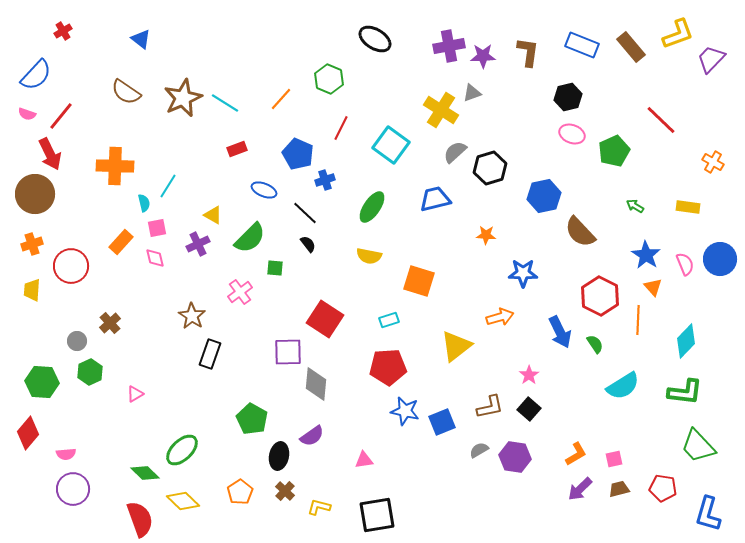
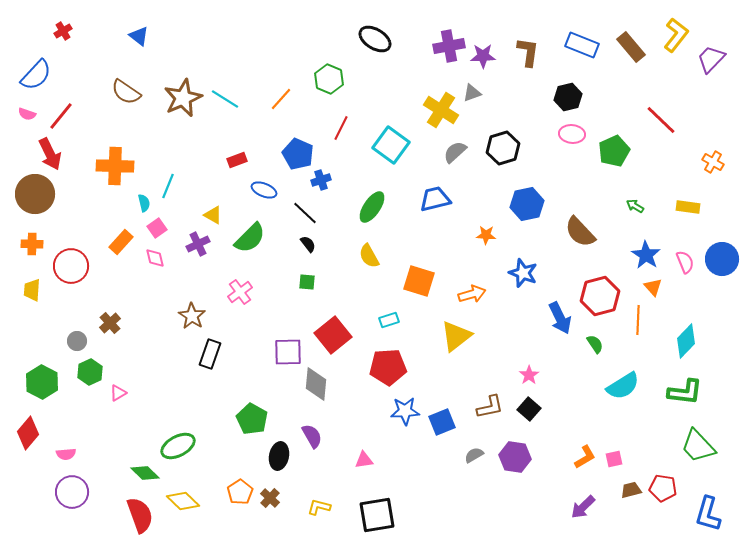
yellow L-shape at (678, 34): moved 2 px left, 1 px down; rotated 32 degrees counterclockwise
blue triangle at (141, 39): moved 2 px left, 3 px up
cyan line at (225, 103): moved 4 px up
pink ellipse at (572, 134): rotated 15 degrees counterclockwise
red rectangle at (237, 149): moved 11 px down
black hexagon at (490, 168): moved 13 px right, 20 px up
blue cross at (325, 180): moved 4 px left
cyan line at (168, 186): rotated 10 degrees counterclockwise
blue hexagon at (544, 196): moved 17 px left, 8 px down
pink square at (157, 228): rotated 24 degrees counterclockwise
orange cross at (32, 244): rotated 20 degrees clockwise
yellow semicircle at (369, 256): rotated 50 degrees clockwise
blue circle at (720, 259): moved 2 px right
pink semicircle at (685, 264): moved 2 px up
green square at (275, 268): moved 32 px right, 14 px down
blue star at (523, 273): rotated 20 degrees clockwise
red hexagon at (600, 296): rotated 18 degrees clockwise
orange arrow at (500, 317): moved 28 px left, 23 px up
red square at (325, 319): moved 8 px right, 16 px down; rotated 18 degrees clockwise
blue arrow at (560, 332): moved 14 px up
yellow triangle at (456, 346): moved 10 px up
green hexagon at (42, 382): rotated 24 degrees clockwise
pink triangle at (135, 394): moved 17 px left, 1 px up
blue star at (405, 411): rotated 16 degrees counterclockwise
purple semicircle at (312, 436): rotated 85 degrees counterclockwise
green ellipse at (182, 450): moved 4 px left, 4 px up; rotated 16 degrees clockwise
gray semicircle at (479, 450): moved 5 px left, 5 px down
orange L-shape at (576, 454): moved 9 px right, 3 px down
purple circle at (73, 489): moved 1 px left, 3 px down
purple arrow at (580, 489): moved 3 px right, 18 px down
brown trapezoid at (619, 489): moved 12 px right, 1 px down
brown cross at (285, 491): moved 15 px left, 7 px down
red semicircle at (140, 519): moved 4 px up
